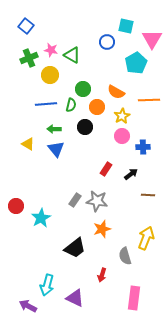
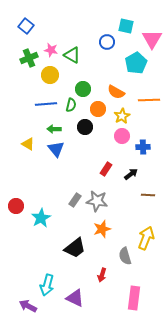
orange circle: moved 1 px right, 2 px down
